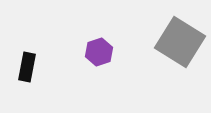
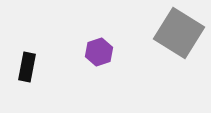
gray square: moved 1 px left, 9 px up
